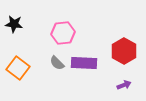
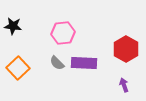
black star: moved 1 px left, 2 px down
red hexagon: moved 2 px right, 2 px up
orange square: rotated 10 degrees clockwise
purple arrow: rotated 88 degrees counterclockwise
